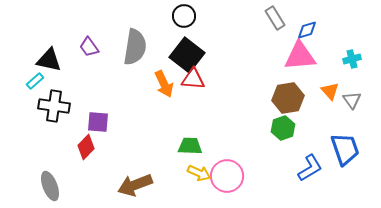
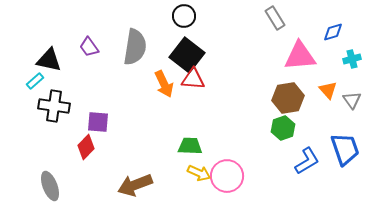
blue diamond: moved 26 px right, 2 px down
orange triangle: moved 2 px left, 1 px up
blue L-shape: moved 3 px left, 7 px up
